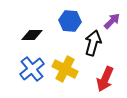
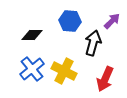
yellow cross: moved 1 px left, 2 px down
